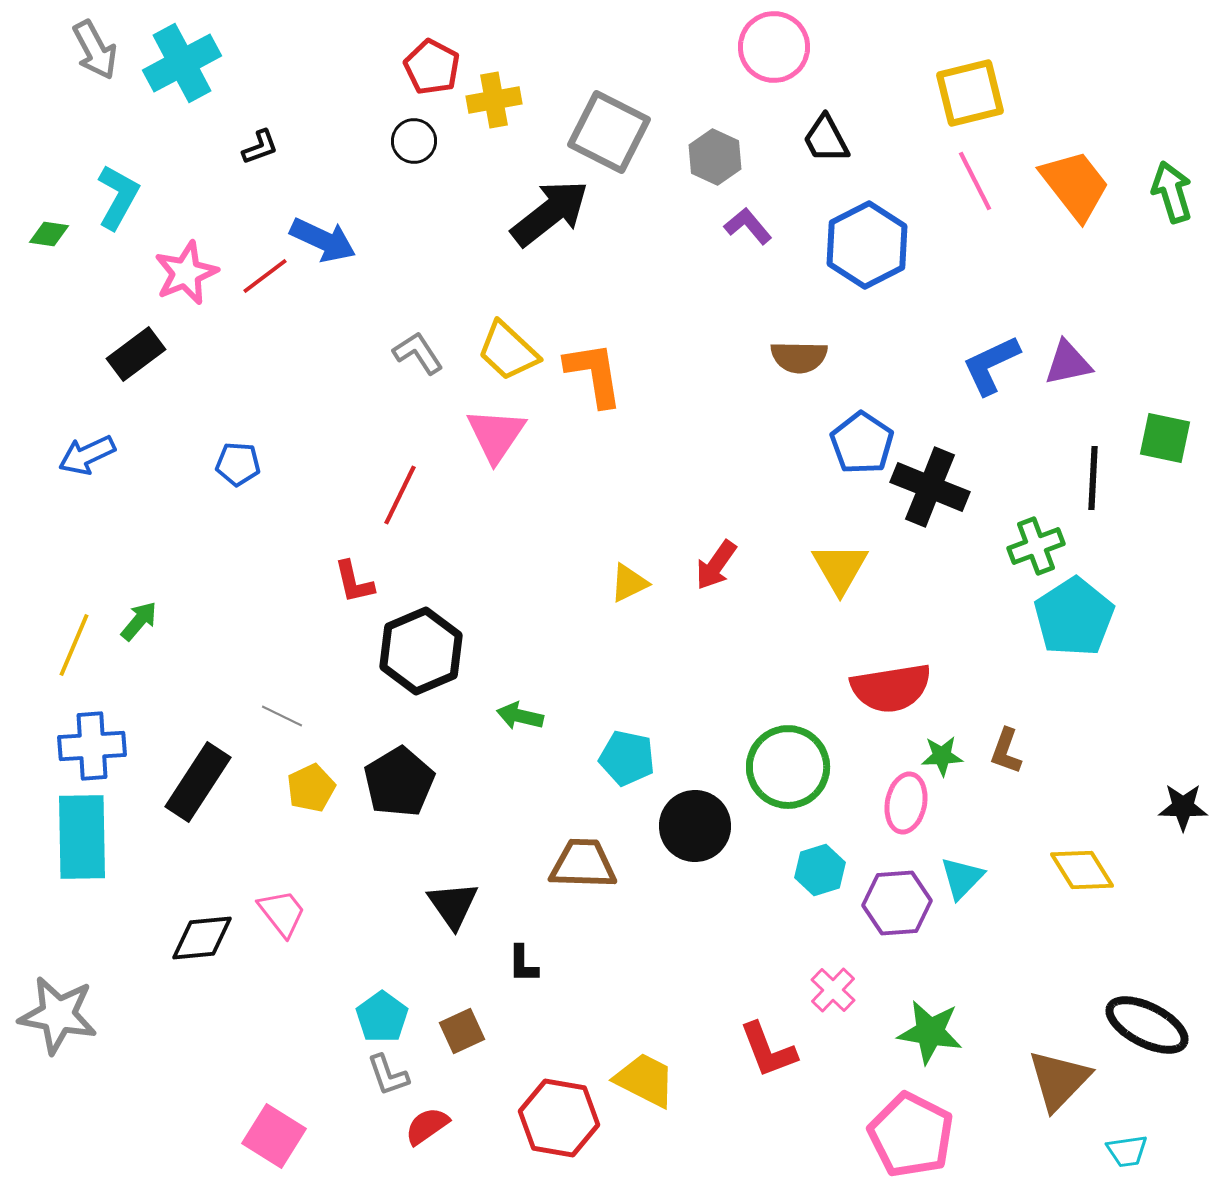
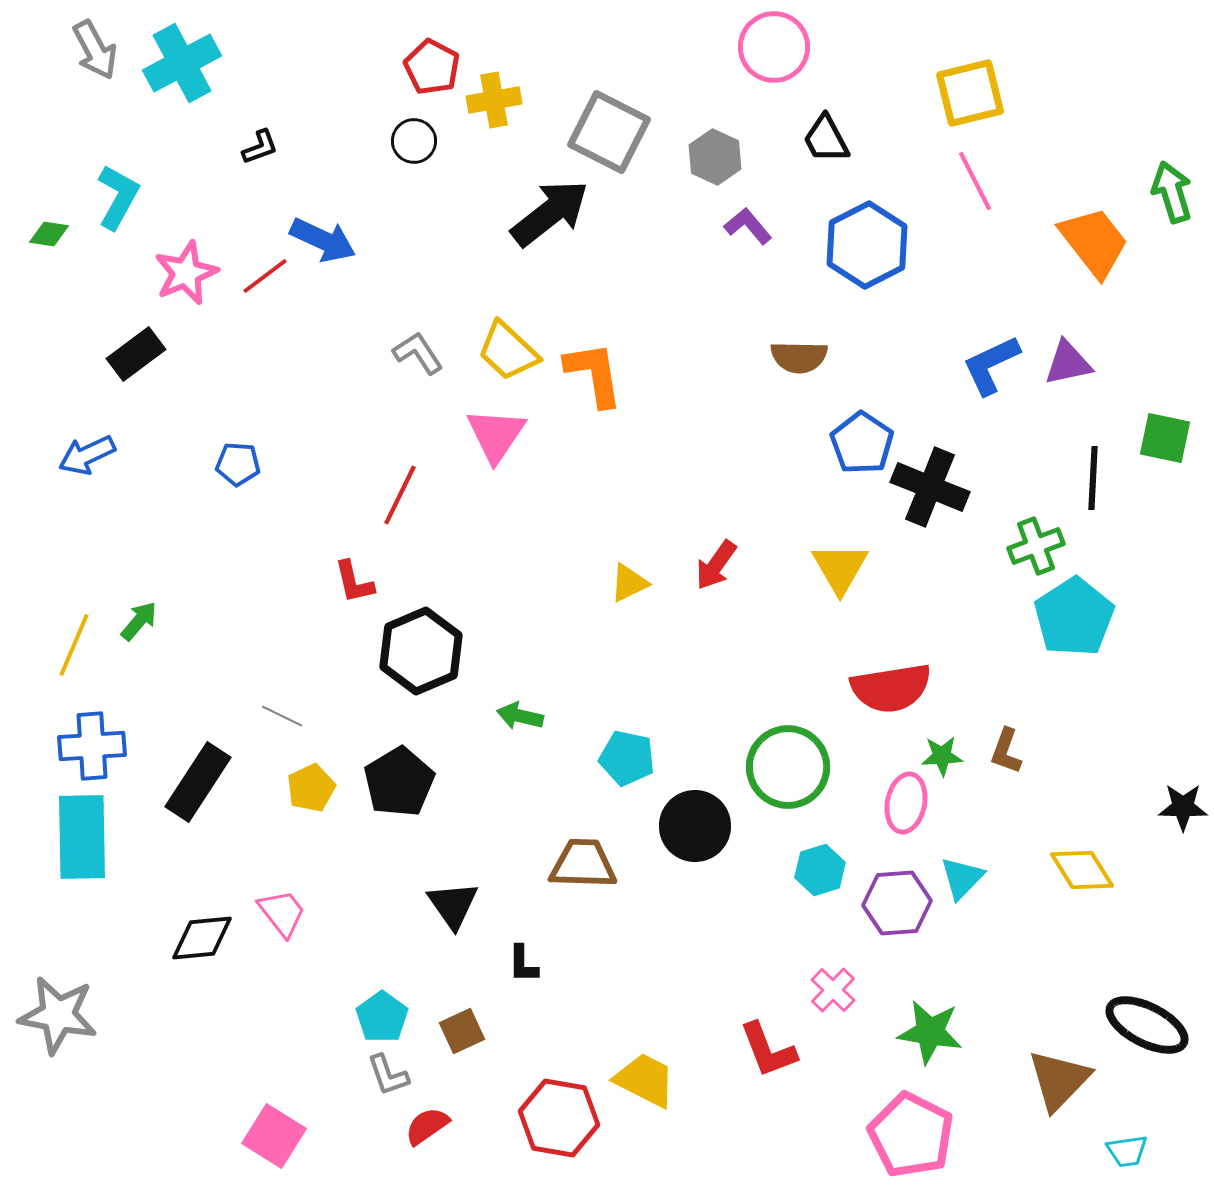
orange trapezoid at (1075, 185): moved 19 px right, 57 px down
